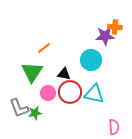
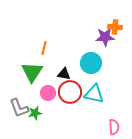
purple star: moved 1 px down
orange line: rotated 40 degrees counterclockwise
cyan circle: moved 3 px down
